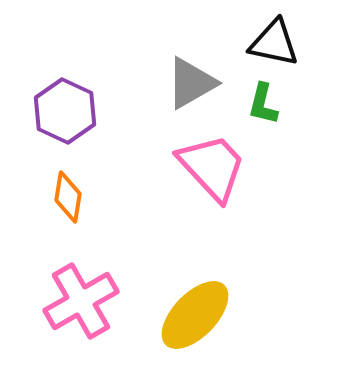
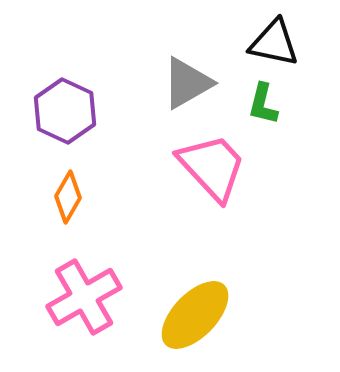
gray triangle: moved 4 px left
orange diamond: rotated 21 degrees clockwise
pink cross: moved 3 px right, 4 px up
